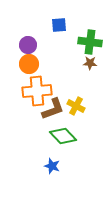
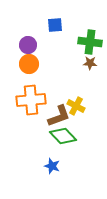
blue square: moved 4 px left
orange cross: moved 6 px left, 9 px down
brown L-shape: moved 6 px right, 7 px down
